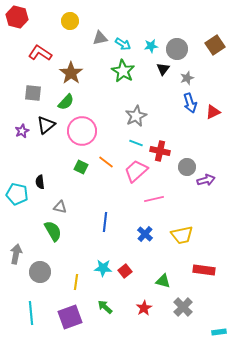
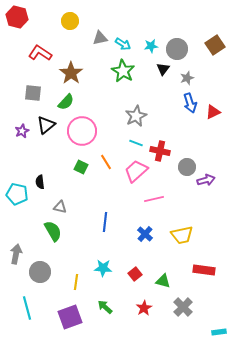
orange line at (106, 162): rotated 21 degrees clockwise
red square at (125, 271): moved 10 px right, 3 px down
cyan line at (31, 313): moved 4 px left, 5 px up; rotated 10 degrees counterclockwise
